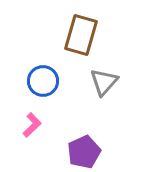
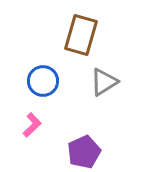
gray triangle: rotated 16 degrees clockwise
